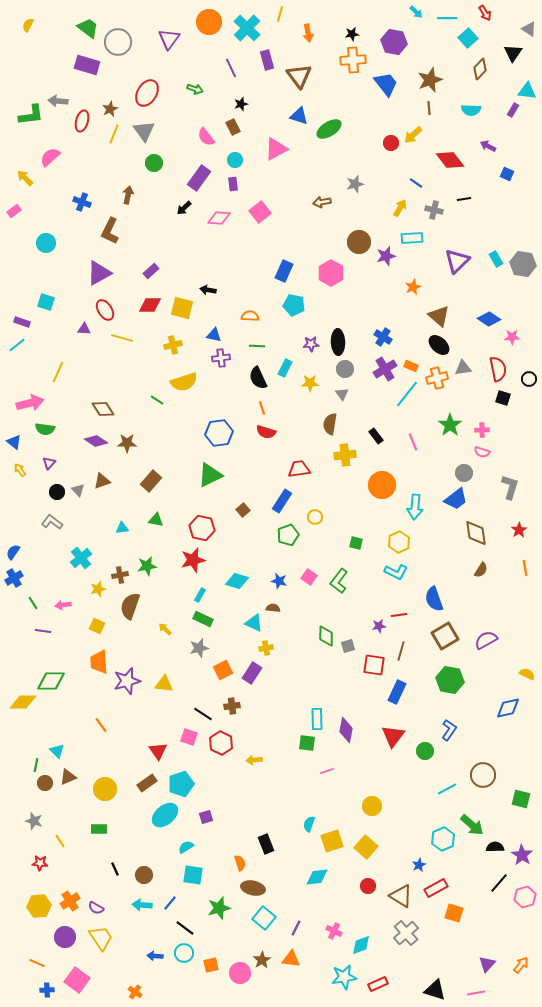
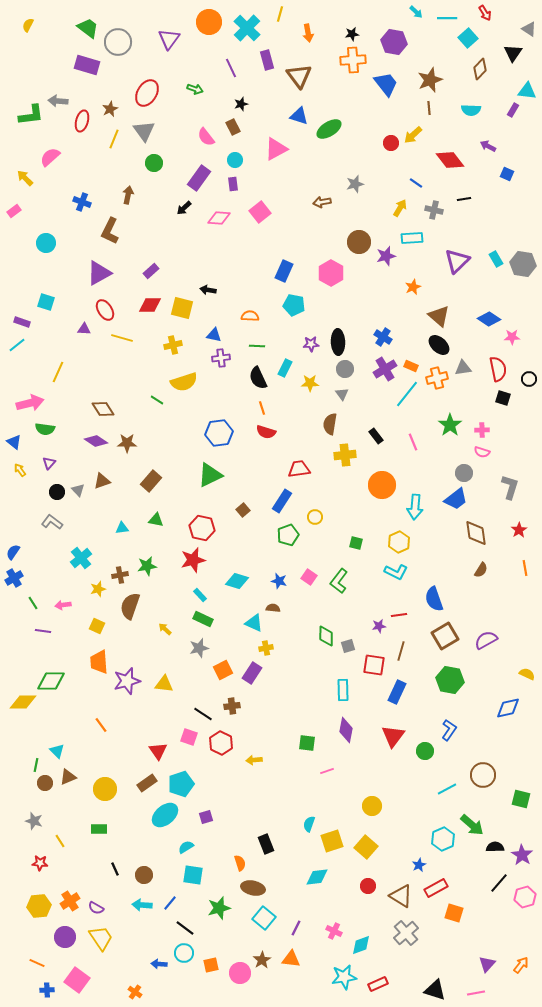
yellow line at (114, 134): moved 5 px down
cyan rectangle at (200, 595): rotated 72 degrees counterclockwise
cyan rectangle at (317, 719): moved 26 px right, 29 px up
blue arrow at (155, 956): moved 4 px right, 8 px down
